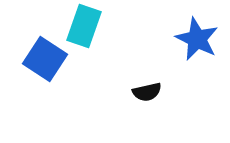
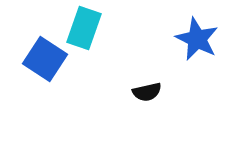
cyan rectangle: moved 2 px down
